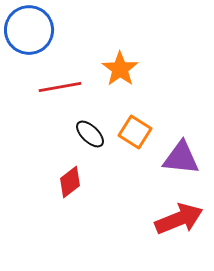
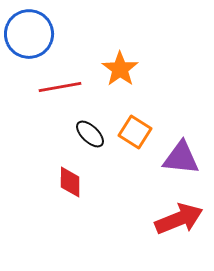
blue circle: moved 4 px down
red diamond: rotated 52 degrees counterclockwise
